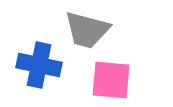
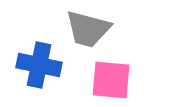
gray trapezoid: moved 1 px right, 1 px up
